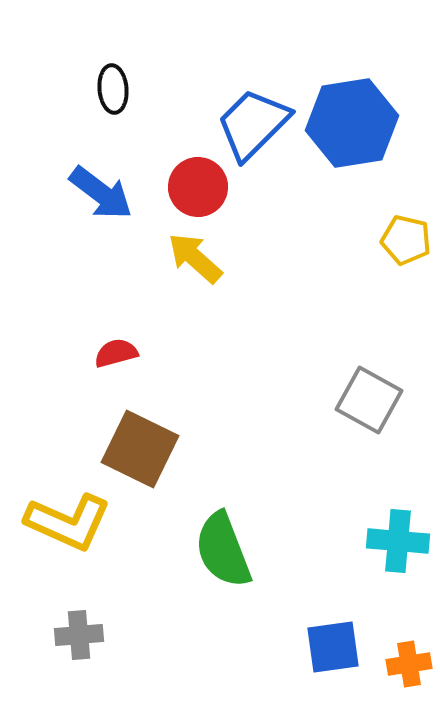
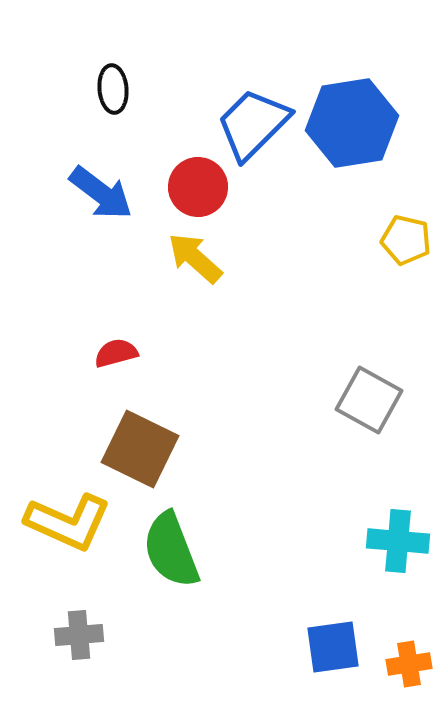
green semicircle: moved 52 px left
